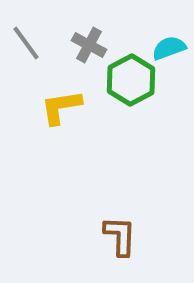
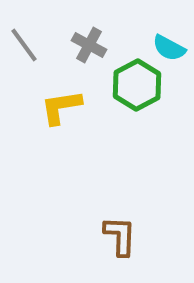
gray line: moved 2 px left, 2 px down
cyan semicircle: rotated 132 degrees counterclockwise
green hexagon: moved 6 px right, 5 px down
